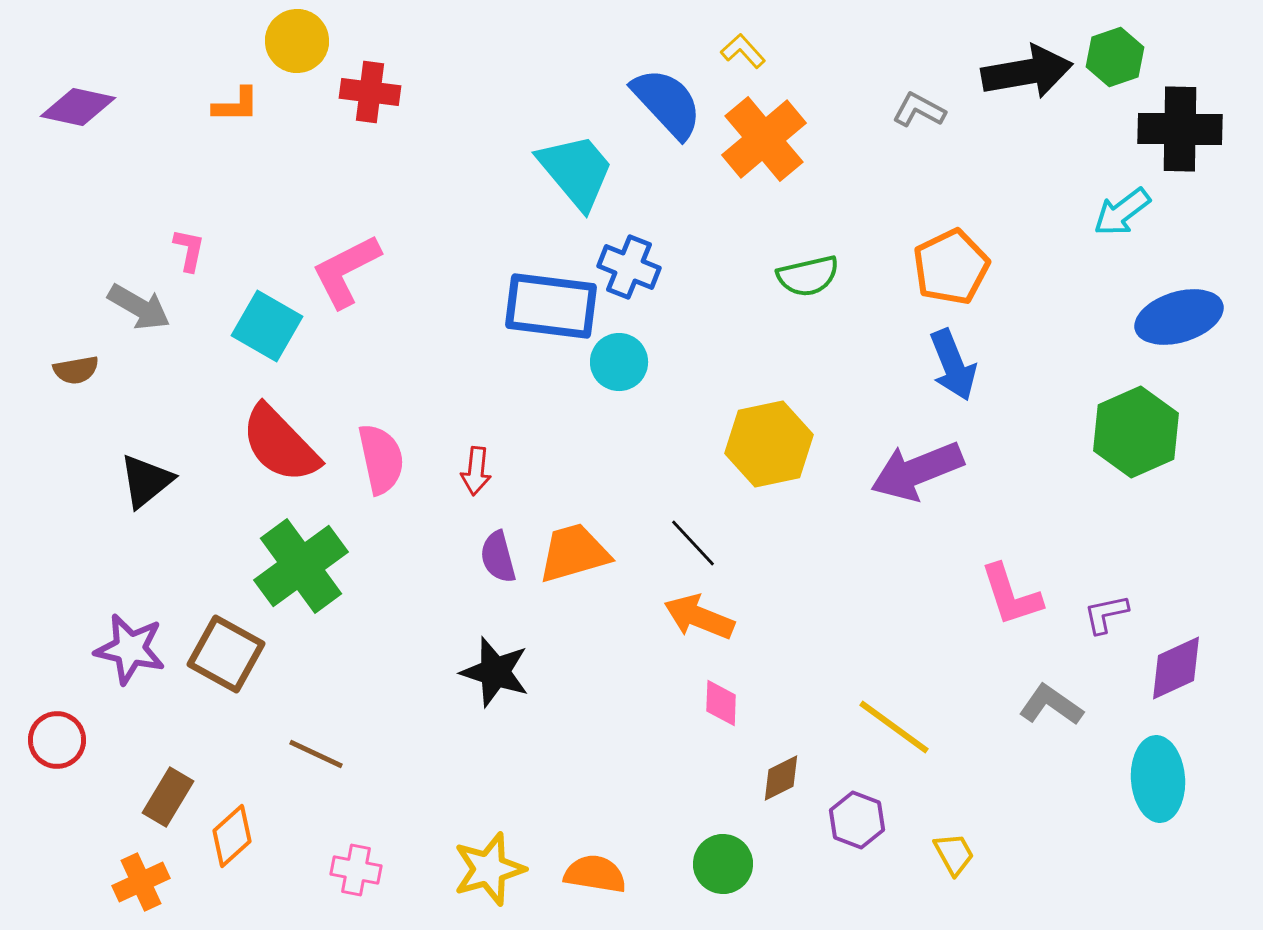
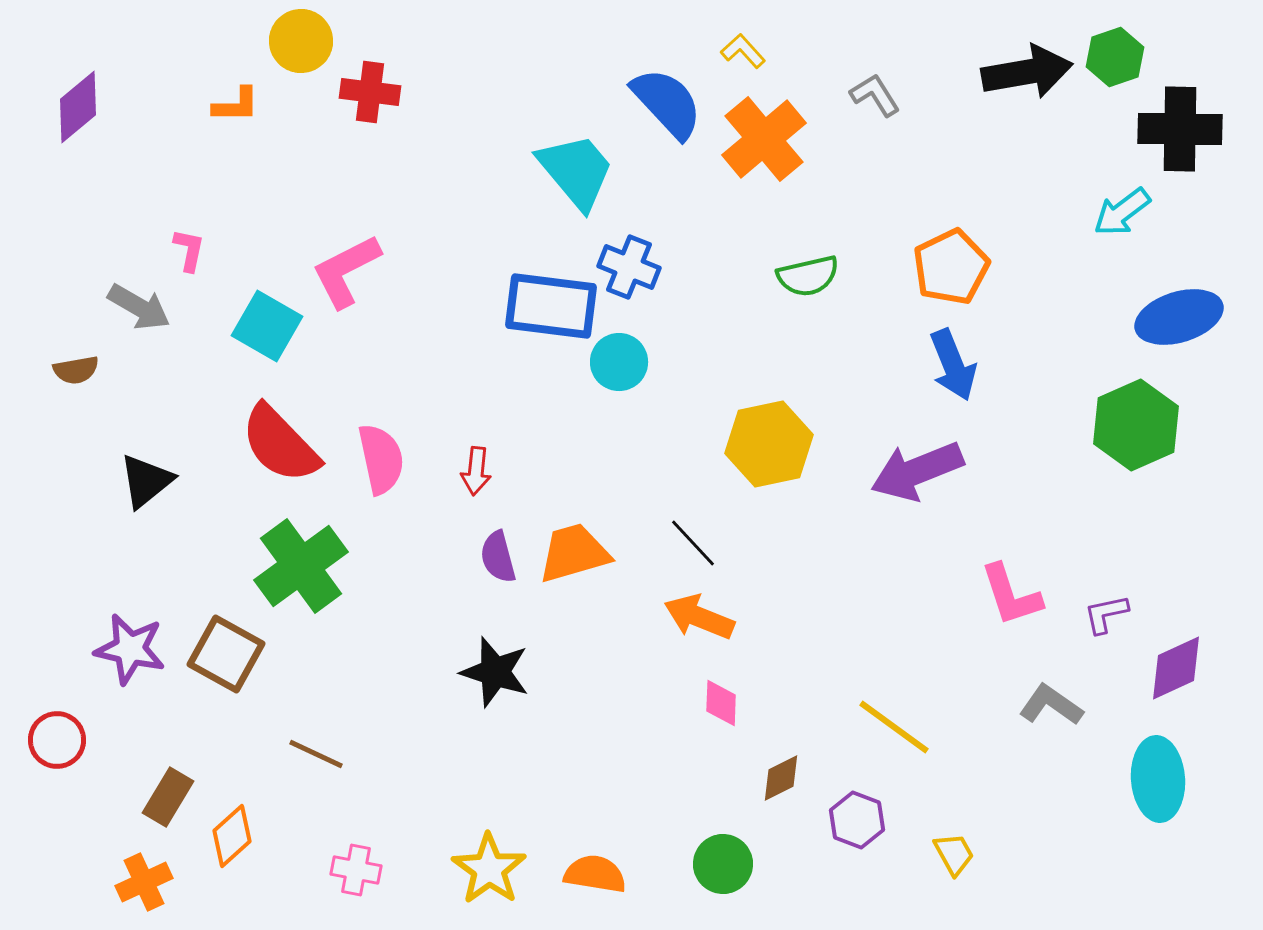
yellow circle at (297, 41): moved 4 px right
purple diamond at (78, 107): rotated 52 degrees counterclockwise
gray L-shape at (919, 110): moved 44 px left, 15 px up; rotated 30 degrees clockwise
green hexagon at (1136, 432): moved 7 px up
yellow star at (489, 869): rotated 20 degrees counterclockwise
orange cross at (141, 882): moved 3 px right
